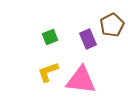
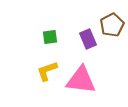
green square: rotated 14 degrees clockwise
yellow L-shape: moved 1 px left, 1 px up
